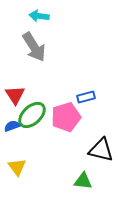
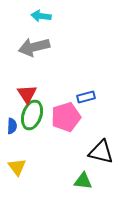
cyan arrow: moved 2 px right
gray arrow: rotated 108 degrees clockwise
red triangle: moved 12 px right, 1 px up
green ellipse: rotated 28 degrees counterclockwise
blue semicircle: rotated 112 degrees clockwise
black triangle: moved 2 px down
